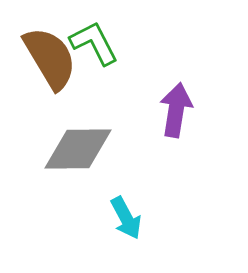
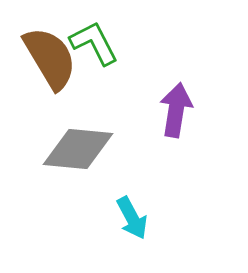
gray diamond: rotated 6 degrees clockwise
cyan arrow: moved 6 px right
